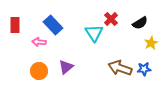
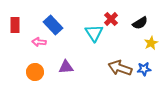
purple triangle: rotated 35 degrees clockwise
orange circle: moved 4 px left, 1 px down
